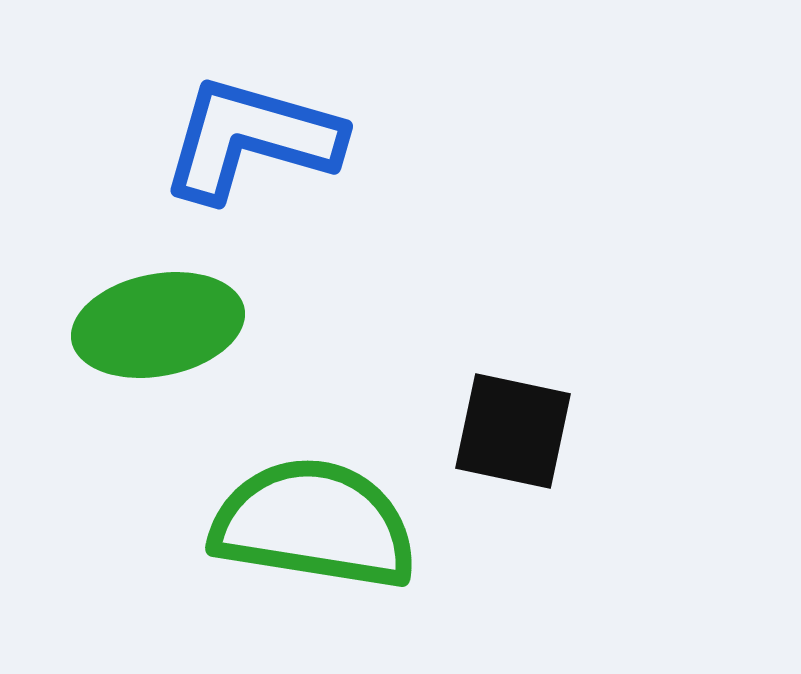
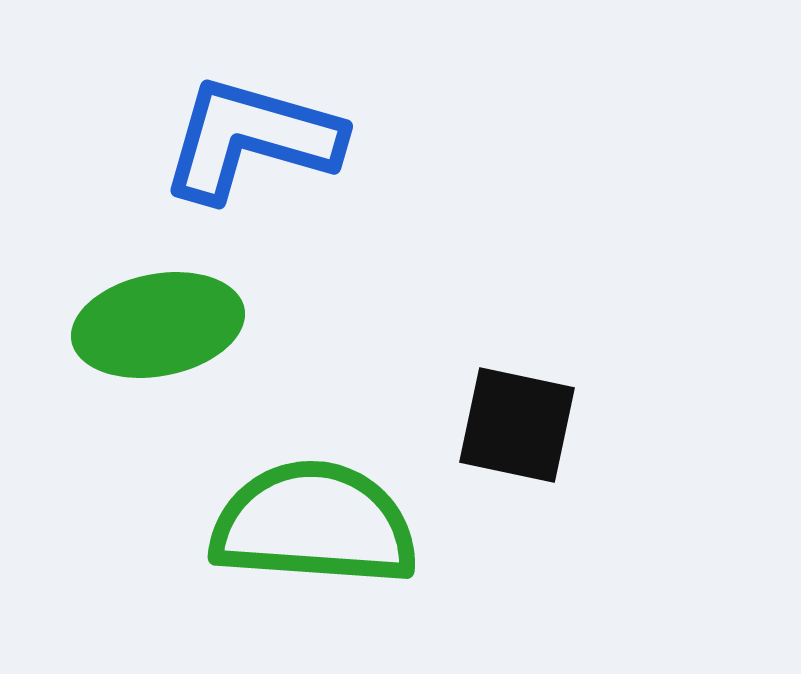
black square: moved 4 px right, 6 px up
green semicircle: rotated 5 degrees counterclockwise
